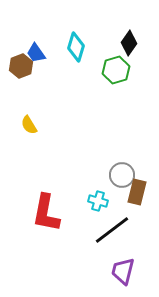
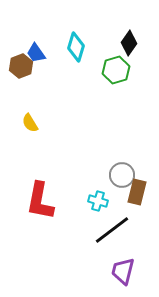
yellow semicircle: moved 1 px right, 2 px up
red L-shape: moved 6 px left, 12 px up
